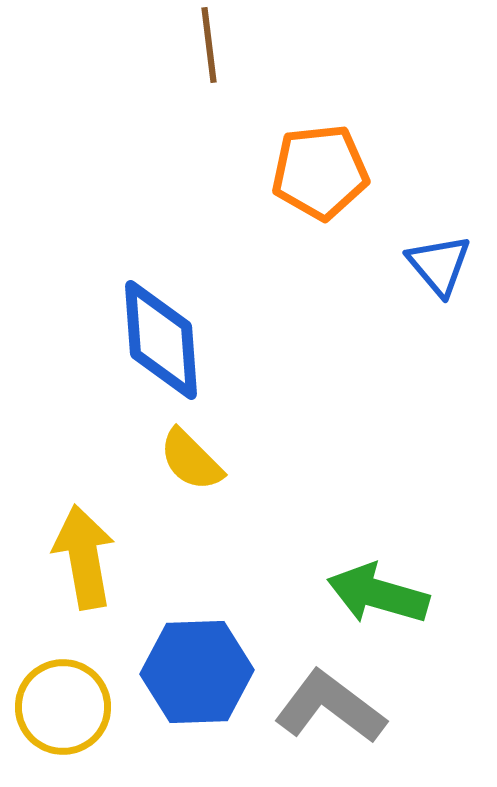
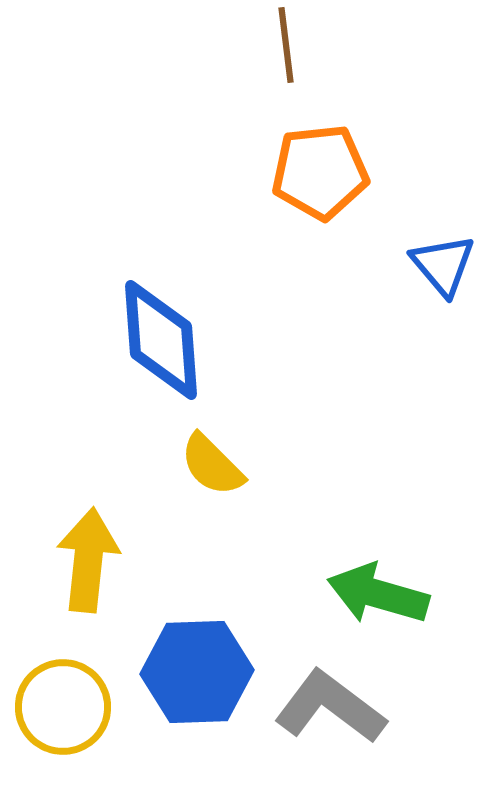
brown line: moved 77 px right
blue triangle: moved 4 px right
yellow semicircle: moved 21 px right, 5 px down
yellow arrow: moved 4 px right, 3 px down; rotated 16 degrees clockwise
